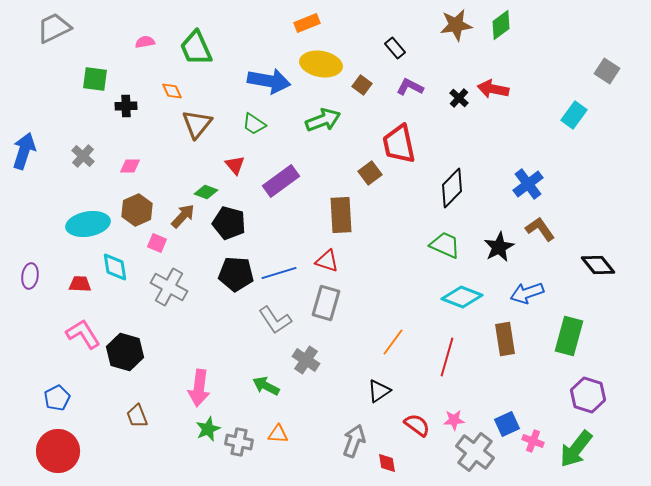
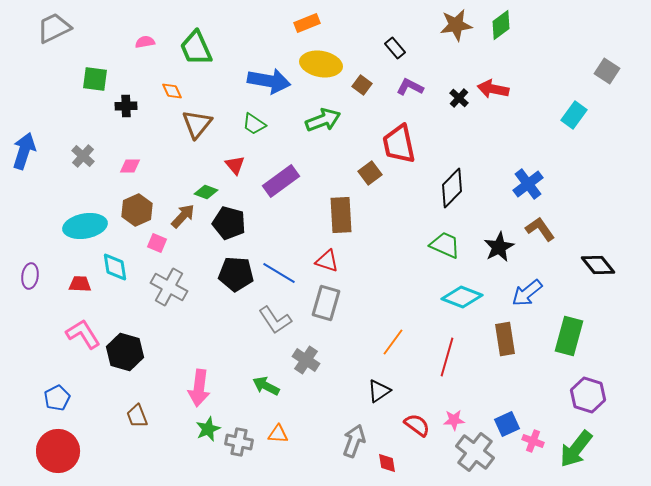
cyan ellipse at (88, 224): moved 3 px left, 2 px down
blue line at (279, 273): rotated 48 degrees clockwise
blue arrow at (527, 293): rotated 20 degrees counterclockwise
